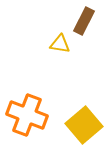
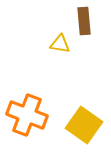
brown rectangle: rotated 32 degrees counterclockwise
yellow square: rotated 15 degrees counterclockwise
